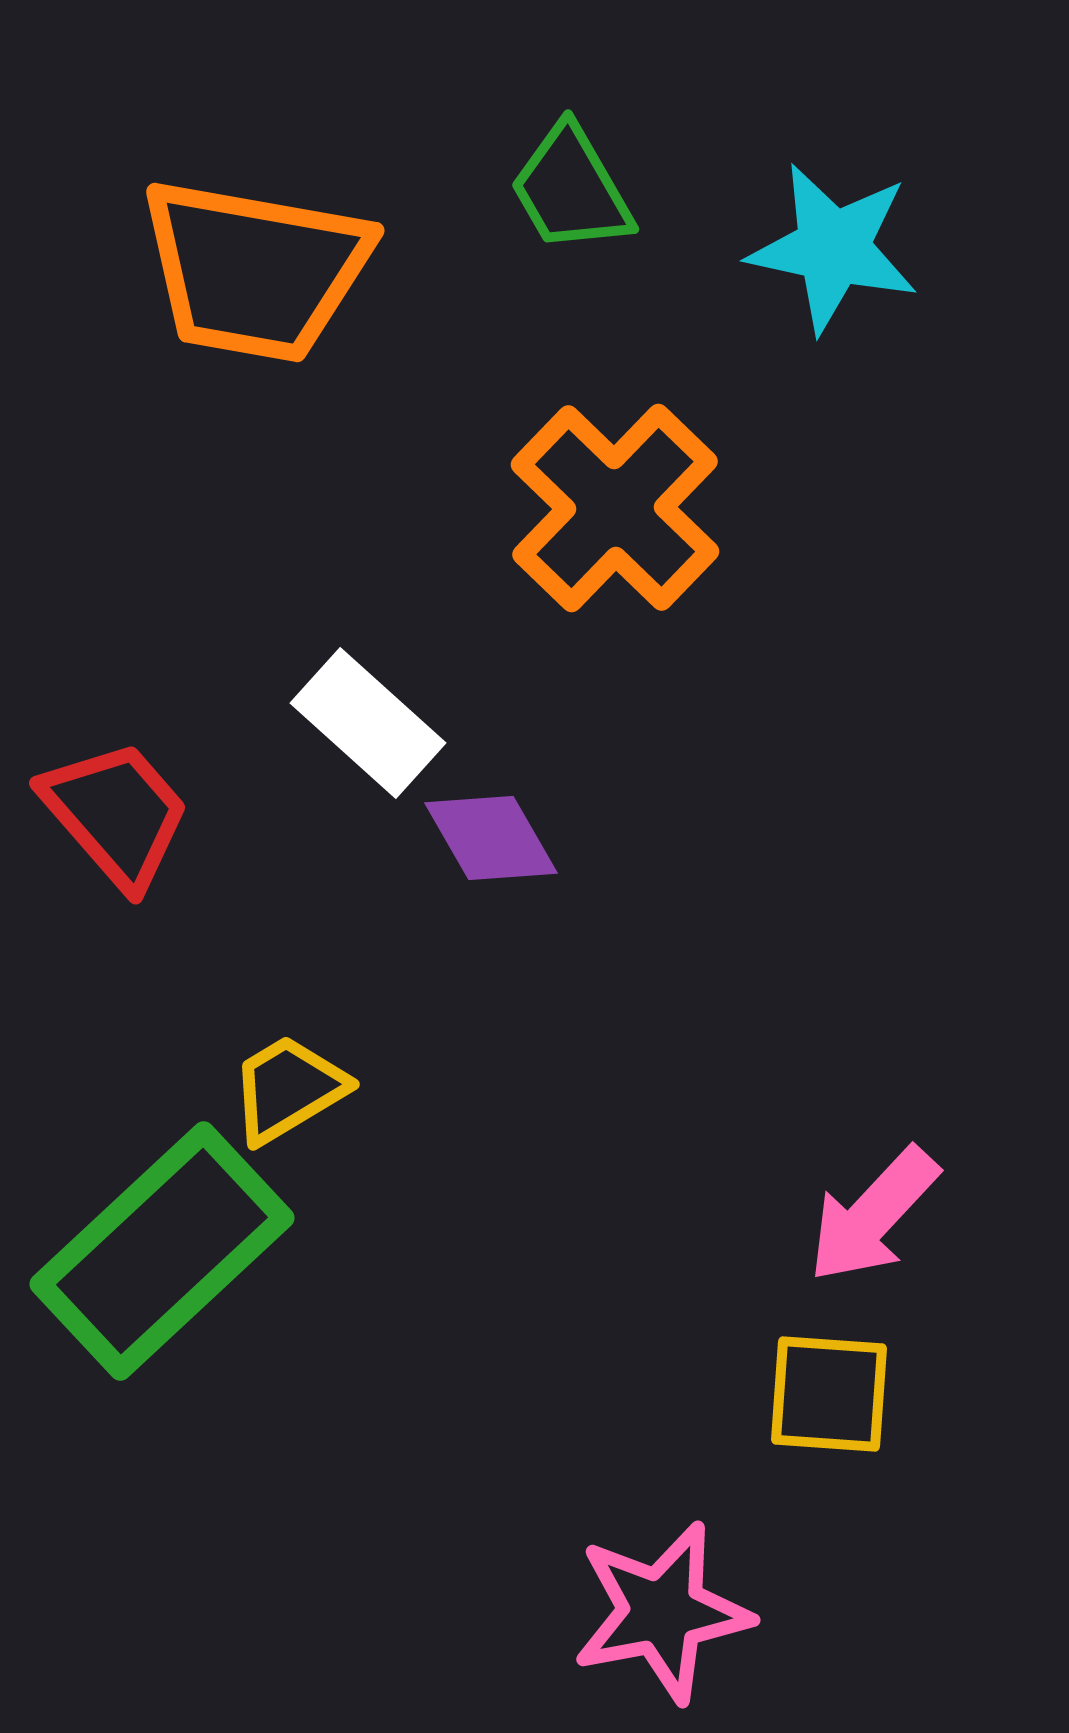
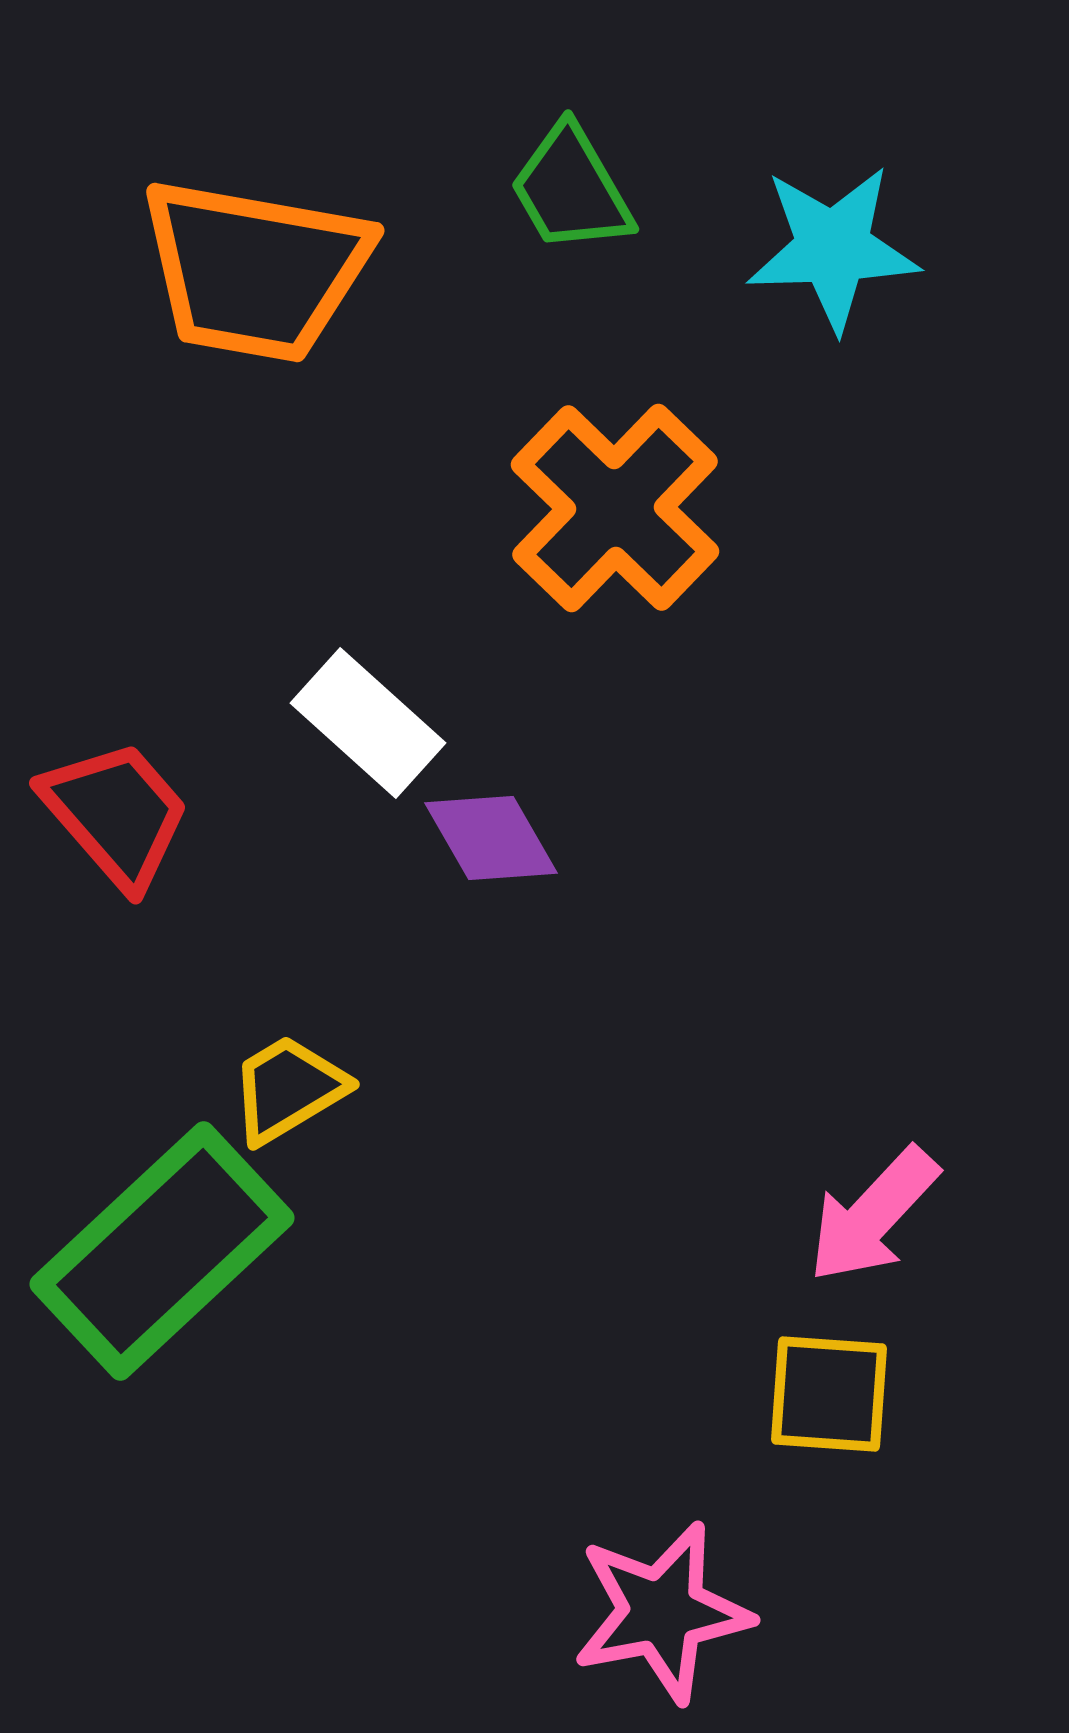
cyan star: rotated 14 degrees counterclockwise
